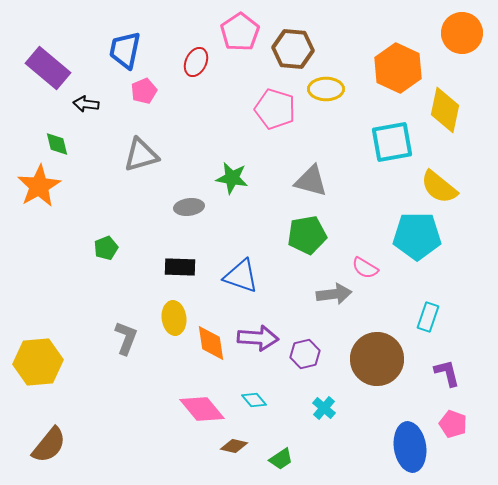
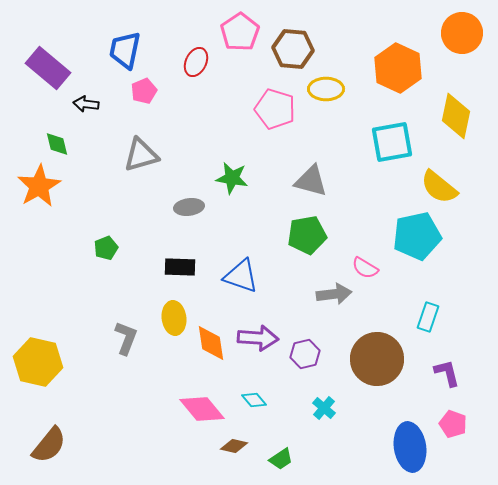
yellow diamond at (445, 110): moved 11 px right, 6 px down
cyan pentagon at (417, 236): rotated 12 degrees counterclockwise
yellow hexagon at (38, 362): rotated 18 degrees clockwise
